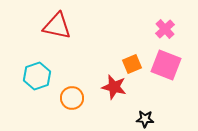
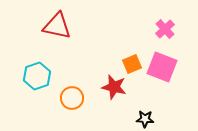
pink square: moved 4 px left, 2 px down
